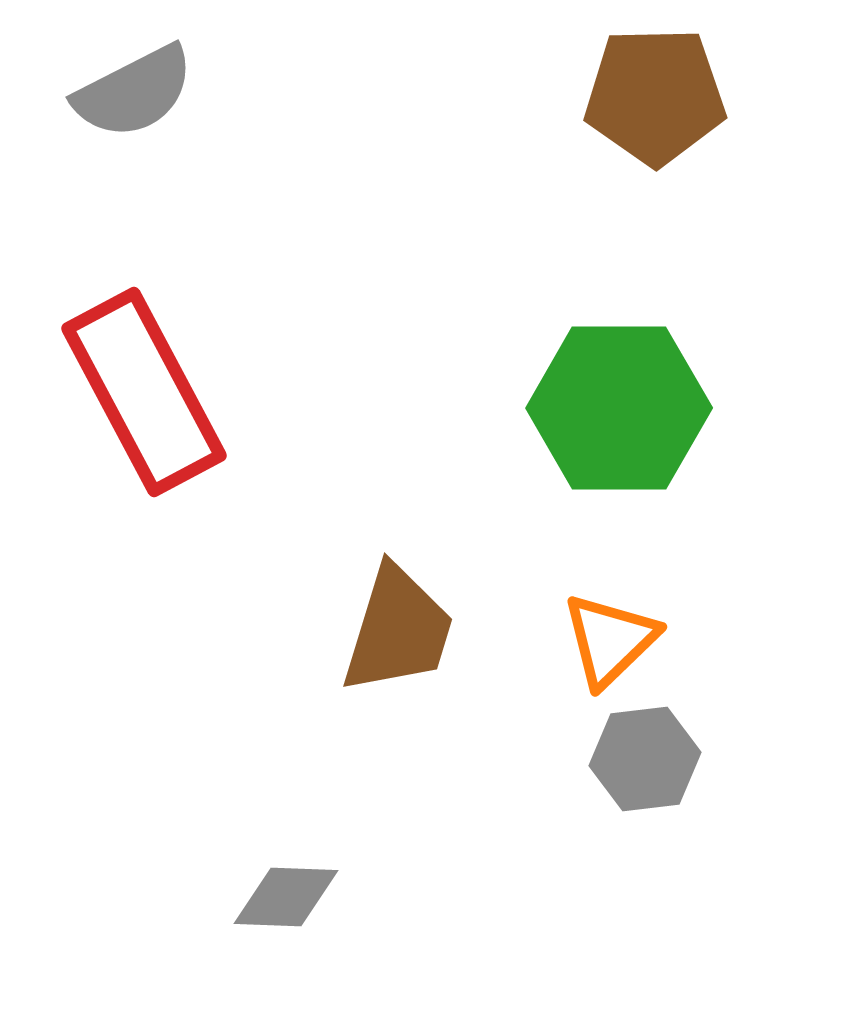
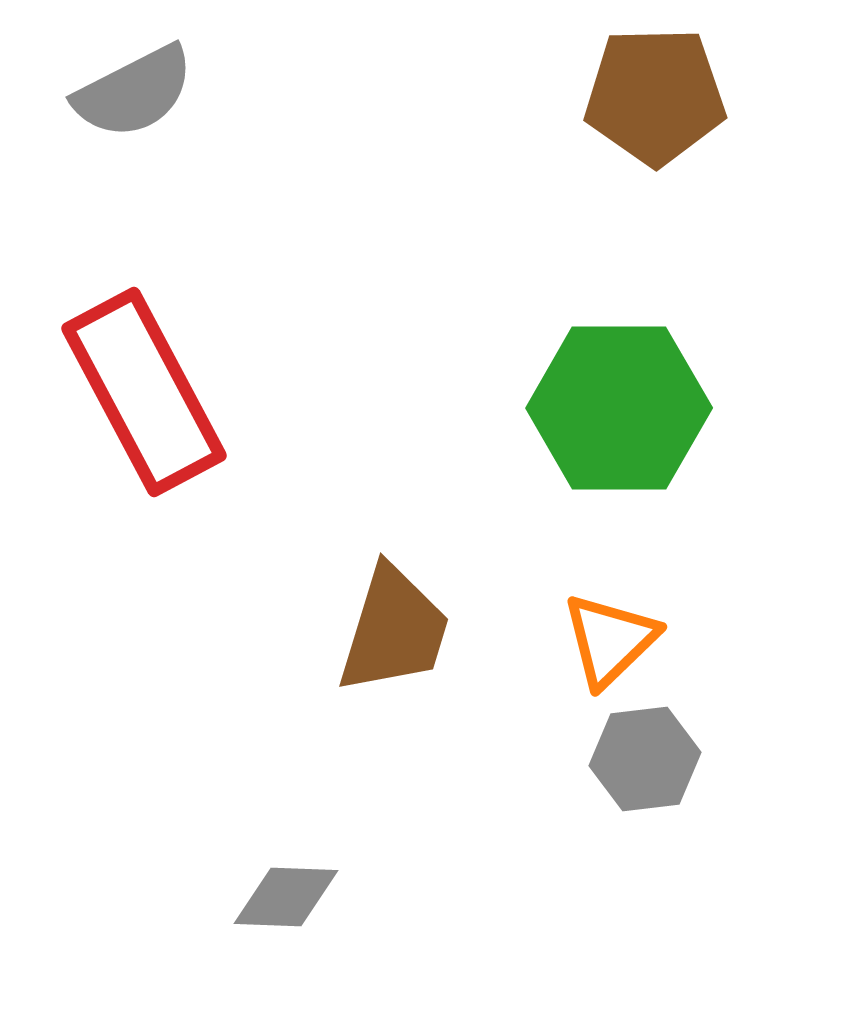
brown trapezoid: moved 4 px left
